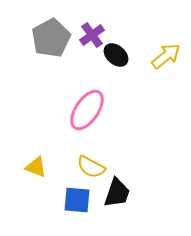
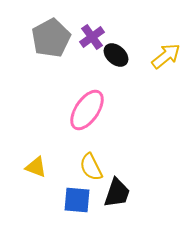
purple cross: moved 2 px down
yellow semicircle: rotated 36 degrees clockwise
